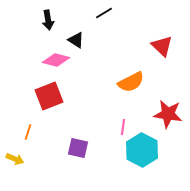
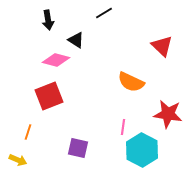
orange semicircle: rotated 52 degrees clockwise
yellow arrow: moved 3 px right, 1 px down
